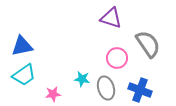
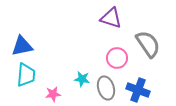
cyan trapezoid: moved 2 px right; rotated 50 degrees counterclockwise
blue cross: moved 2 px left
